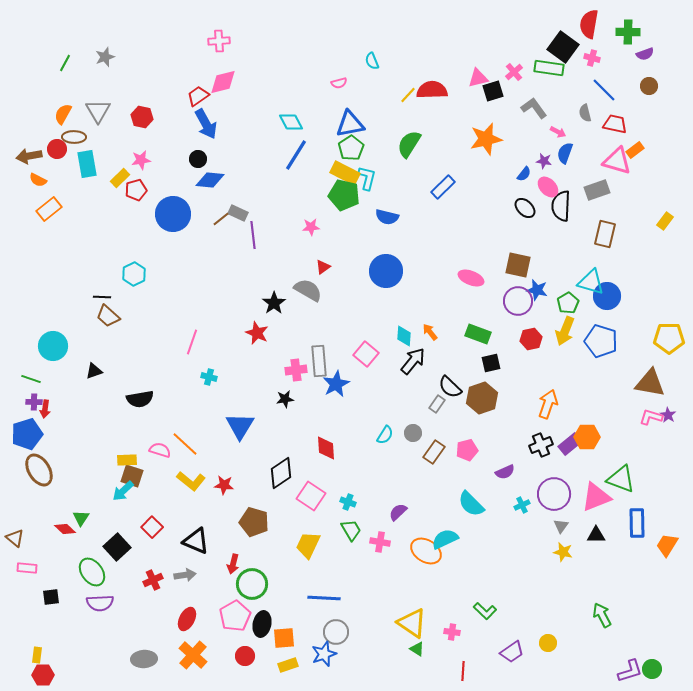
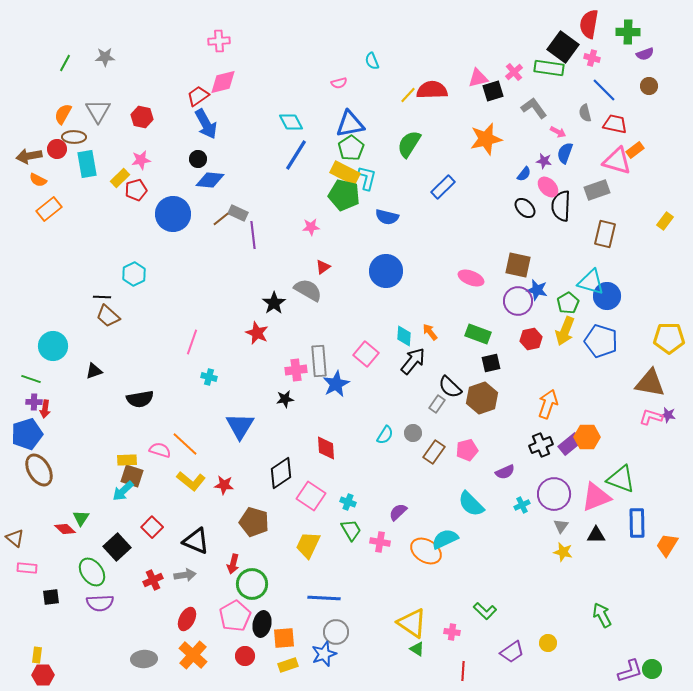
gray star at (105, 57): rotated 18 degrees clockwise
purple star at (668, 415): rotated 21 degrees counterclockwise
